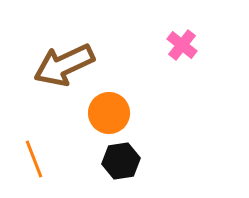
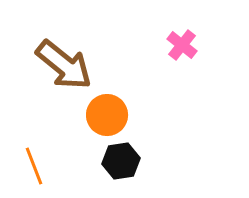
brown arrow: rotated 116 degrees counterclockwise
orange circle: moved 2 px left, 2 px down
orange line: moved 7 px down
